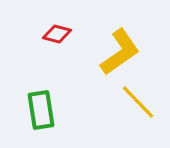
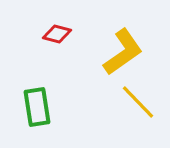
yellow L-shape: moved 3 px right
green rectangle: moved 4 px left, 3 px up
